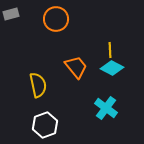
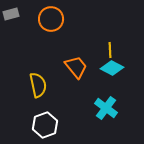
orange circle: moved 5 px left
